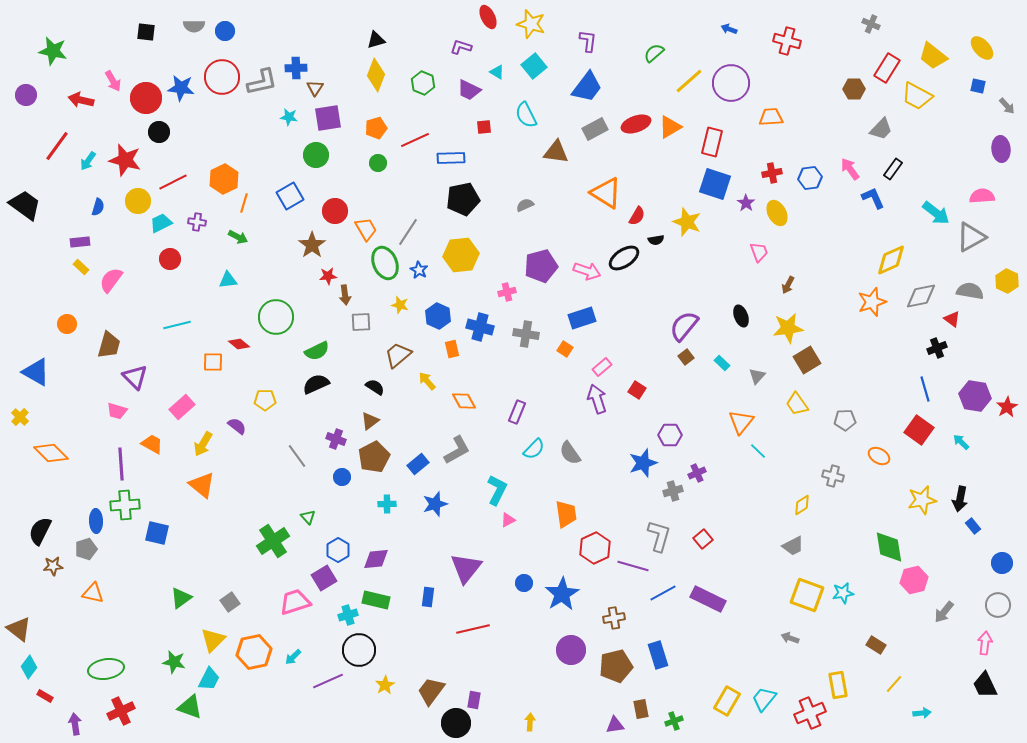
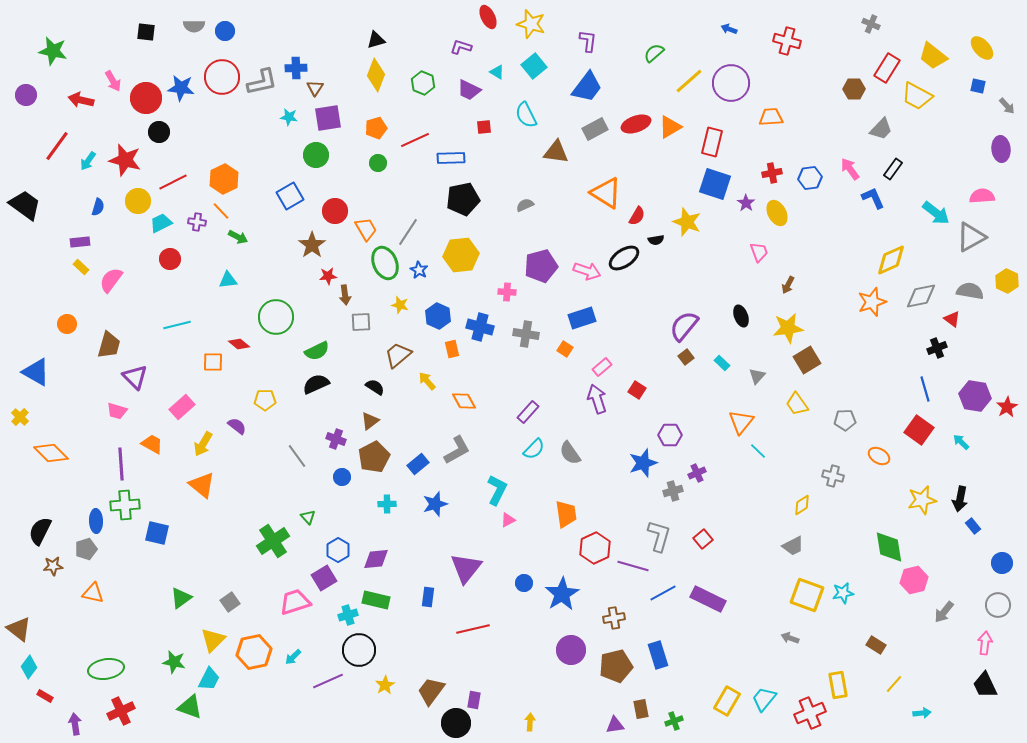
orange line at (244, 203): moved 23 px left, 8 px down; rotated 60 degrees counterclockwise
pink cross at (507, 292): rotated 18 degrees clockwise
purple rectangle at (517, 412): moved 11 px right; rotated 20 degrees clockwise
